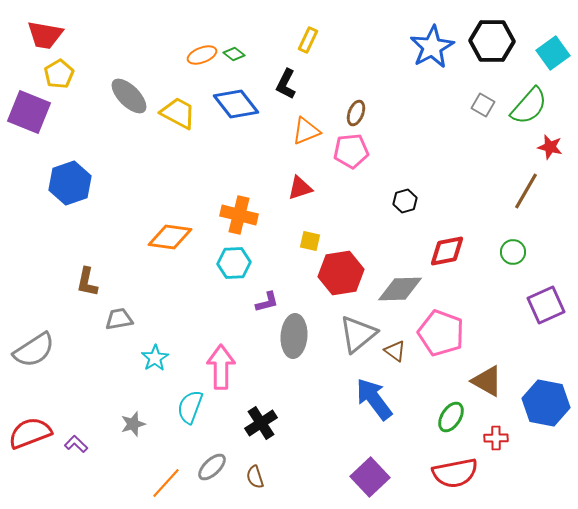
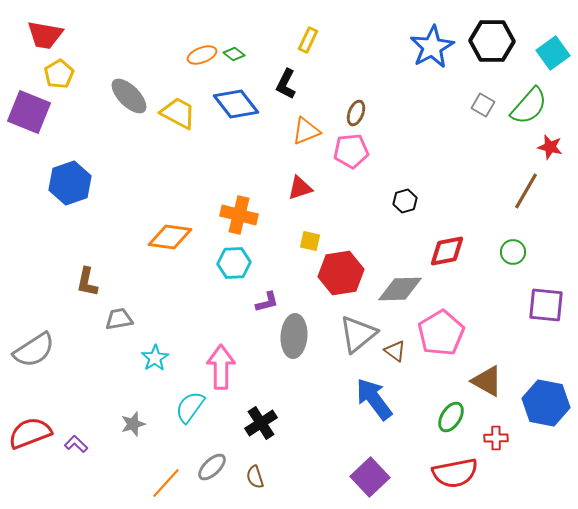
purple square at (546, 305): rotated 30 degrees clockwise
pink pentagon at (441, 333): rotated 21 degrees clockwise
cyan semicircle at (190, 407): rotated 16 degrees clockwise
